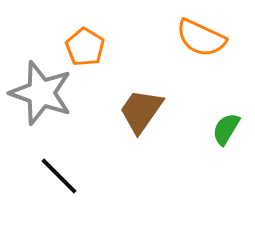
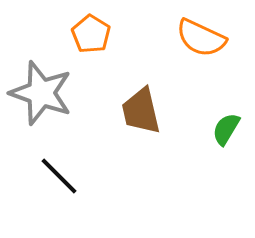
orange pentagon: moved 6 px right, 13 px up
brown trapezoid: rotated 48 degrees counterclockwise
